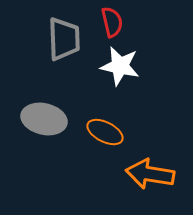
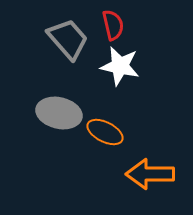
red semicircle: moved 1 px right, 3 px down
gray trapezoid: moved 4 px right; rotated 39 degrees counterclockwise
gray ellipse: moved 15 px right, 6 px up
orange arrow: rotated 9 degrees counterclockwise
